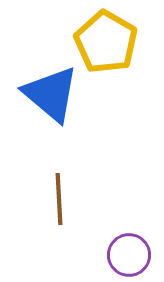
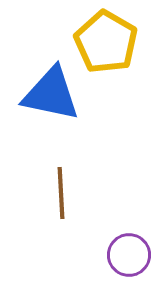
blue triangle: rotated 28 degrees counterclockwise
brown line: moved 2 px right, 6 px up
